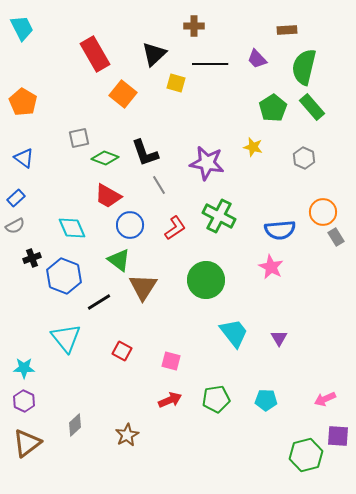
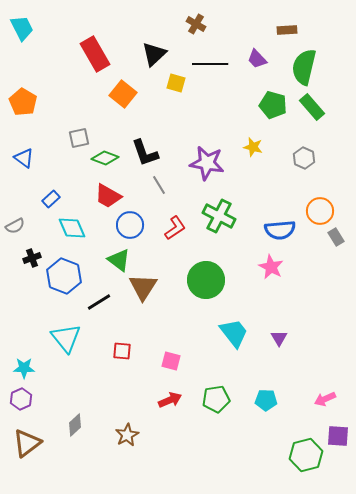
brown cross at (194, 26): moved 2 px right, 2 px up; rotated 30 degrees clockwise
green pentagon at (273, 108): moved 3 px up; rotated 24 degrees counterclockwise
blue rectangle at (16, 198): moved 35 px right, 1 px down
orange circle at (323, 212): moved 3 px left, 1 px up
red square at (122, 351): rotated 24 degrees counterclockwise
purple hexagon at (24, 401): moved 3 px left, 2 px up; rotated 10 degrees clockwise
